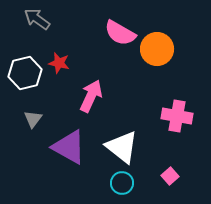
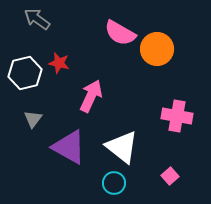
cyan circle: moved 8 px left
